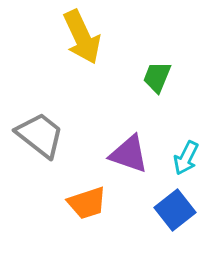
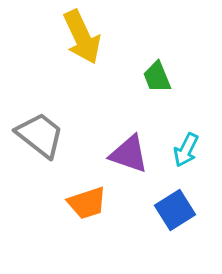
green trapezoid: rotated 44 degrees counterclockwise
cyan arrow: moved 8 px up
blue square: rotated 6 degrees clockwise
